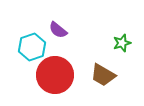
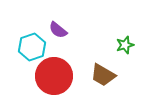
green star: moved 3 px right, 2 px down
red circle: moved 1 px left, 1 px down
